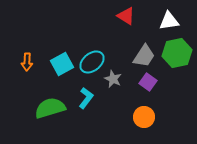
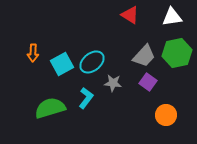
red triangle: moved 4 px right, 1 px up
white triangle: moved 3 px right, 4 px up
gray trapezoid: rotated 10 degrees clockwise
orange arrow: moved 6 px right, 9 px up
gray star: moved 4 px down; rotated 18 degrees counterclockwise
orange circle: moved 22 px right, 2 px up
